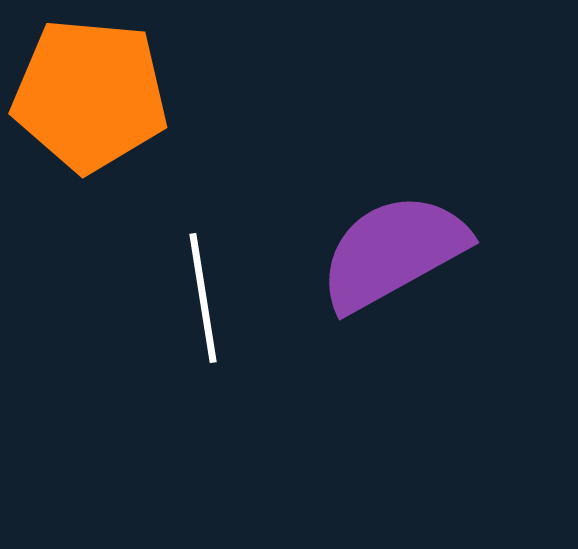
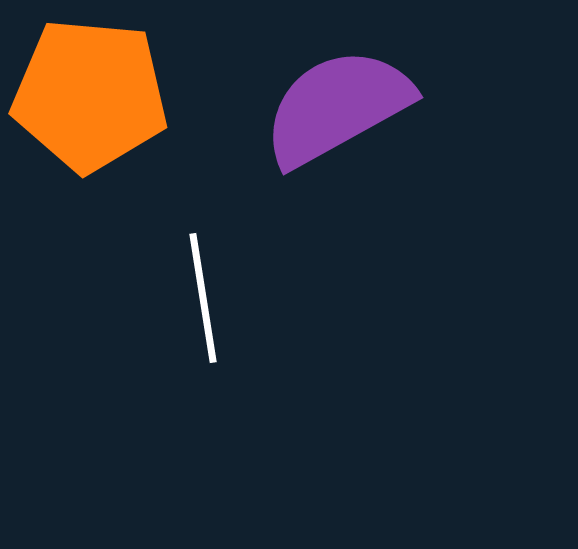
purple semicircle: moved 56 px left, 145 px up
